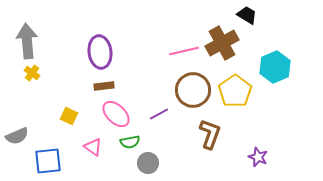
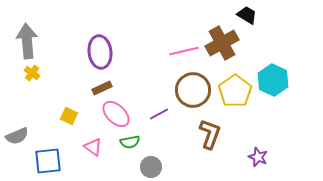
cyan hexagon: moved 2 px left, 13 px down; rotated 12 degrees counterclockwise
brown rectangle: moved 2 px left, 2 px down; rotated 18 degrees counterclockwise
gray circle: moved 3 px right, 4 px down
